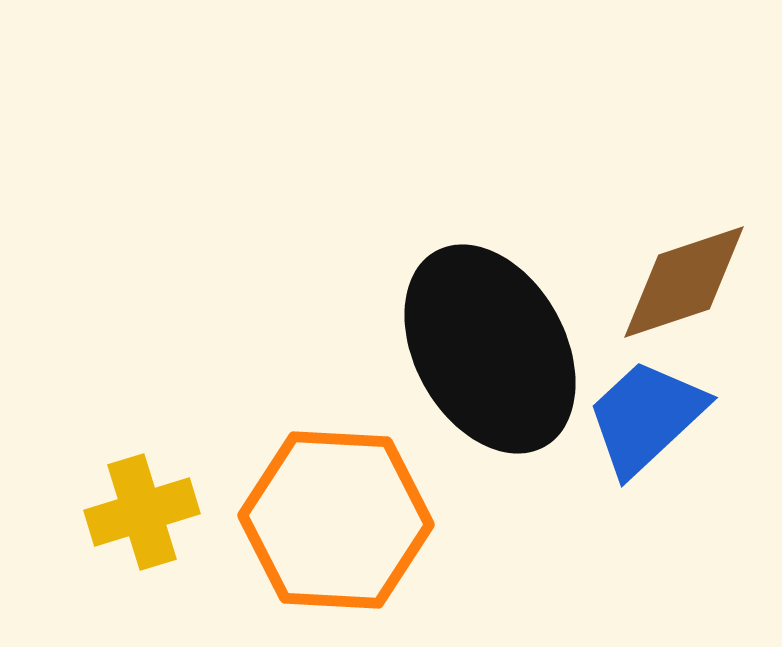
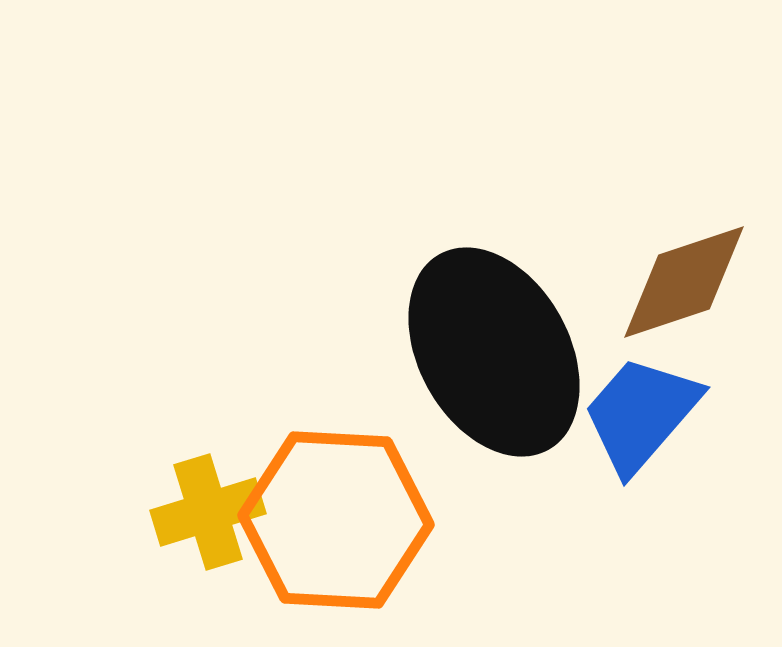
black ellipse: moved 4 px right, 3 px down
blue trapezoid: moved 5 px left, 3 px up; rotated 6 degrees counterclockwise
yellow cross: moved 66 px right
